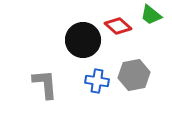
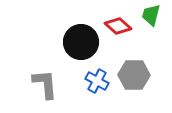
green trapezoid: rotated 65 degrees clockwise
black circle: moved 2 px left, 2 px down
gray hexagon: rotated 12 degrees clockwise
blue cross: rotated 20 degrees clockwise
